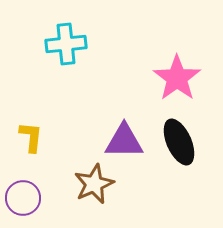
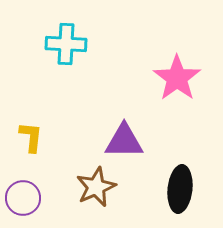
cyan cross: rotated 9 degrees clockwise
black ellipse: moved 1 px right, 47 px down; rotated 30 degrees clockwise
brown star: moved 2 px right, 3 px down
